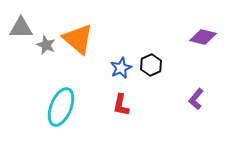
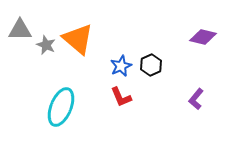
gray triangle: moved 1 px left, 2 px down
blue star: moved 2 px up
red L-shape: moved 8 px up; rotated 35 degrees counterclockwise
